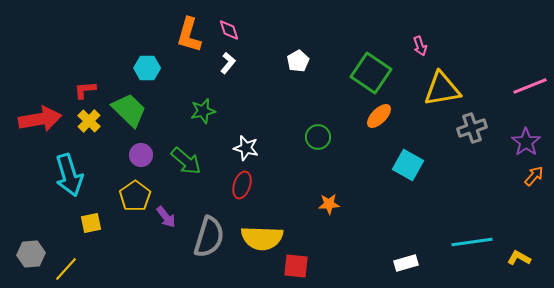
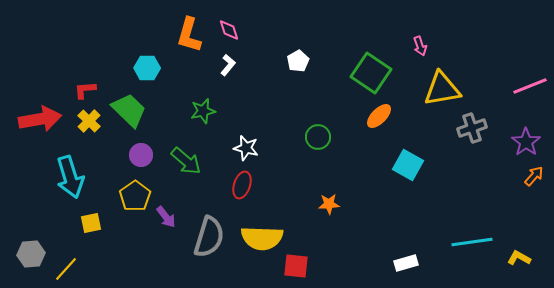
white L-shape: moved 2 px down
cyan arrow: moved 1 px right, 2 px down
